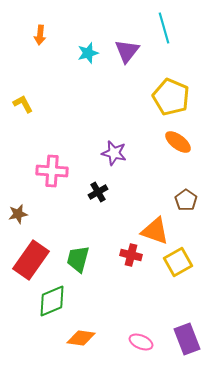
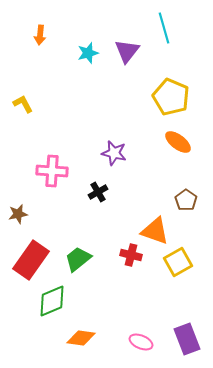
green trapezoid: rotated 36 degrees clockwise
